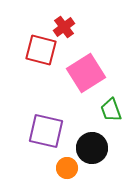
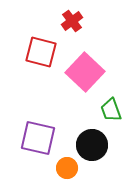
red cross: moved 8 px right, 6 px up
red square: moved 2 px down
pink square: moved 1 px left, 1 px up; rotated 15 degrees counterclockwise
purple square: moved 8 px left, 7 px down
black circle: moved 3 px up
